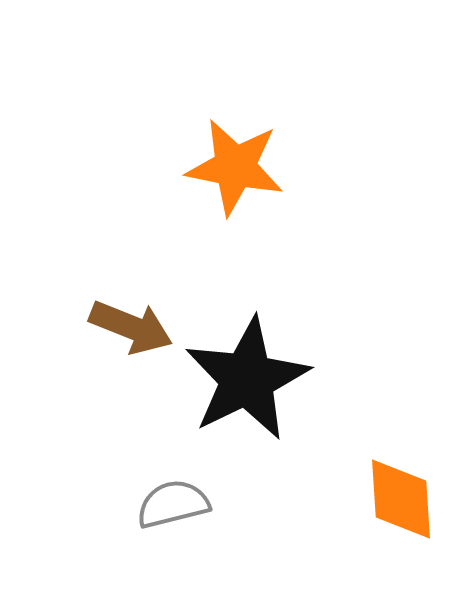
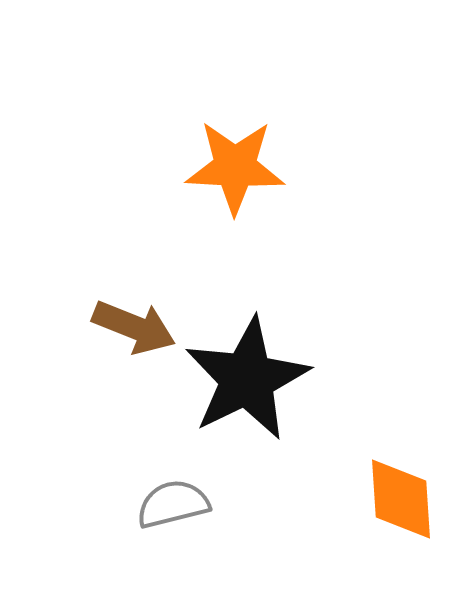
orange star: rotated 8 degrees counterclockwise
brown arrow: moved 3 px right
